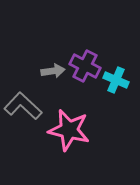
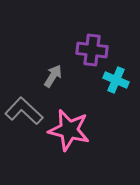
purple cross: moved 7 px right, 16 px up; rotated 20 degrees counterclockwise
gray arrow: moved 5 px down; rotated 50 degrees counterclockwise
gray L-shape: moved 1 px right, 5 px down
